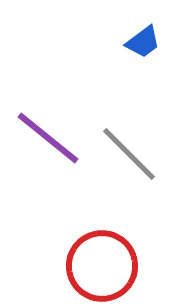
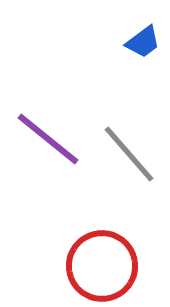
purple line: moved 1 px down
gray line: rotated 4 degrees clockwise
